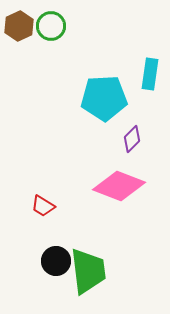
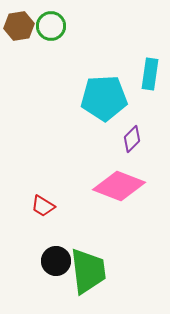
brown hexagon: rotated 16 degrees clockwise
